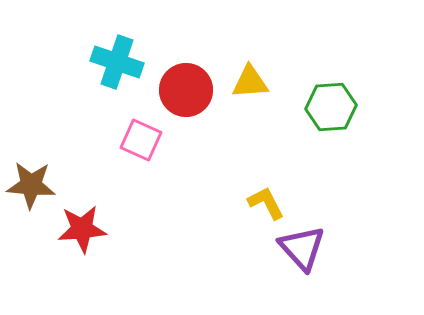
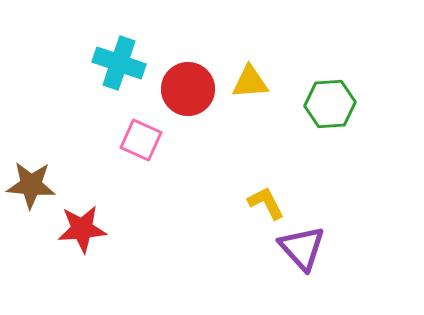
cyan cross: moved 2 px right, 1 px down
red circle: moved 2 px right, 1 px up
green hexagon: moved 1 px left, 3 px up
